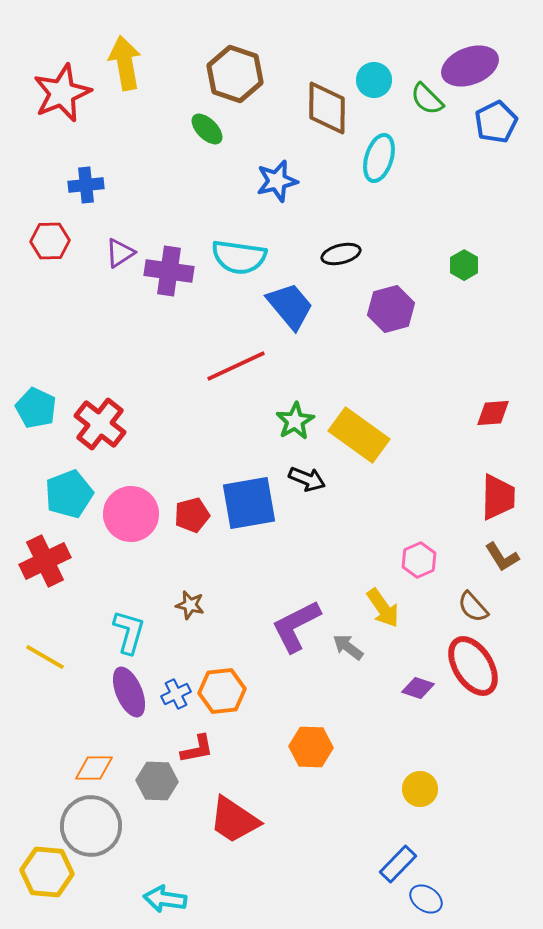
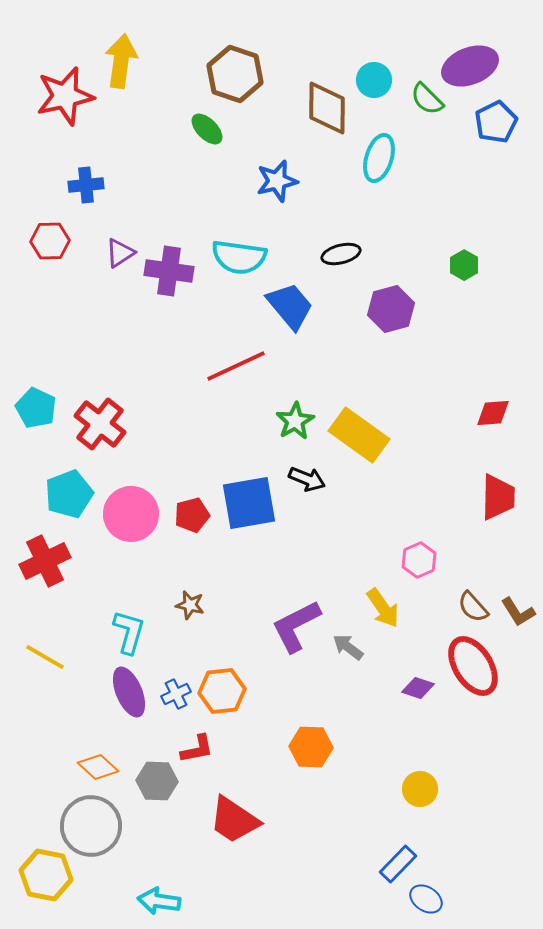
yellow arrow at (125, 63): moved 4 px left, 2 px up; rotated 18 degrees clockwise
red star at (62, 93): moved 3 px right, 3 px down; rotated 10 degrees clockwise
brown L-shape at (502, 557): moved 16 px right, 55 px down
orange diamond at (94, 768): moved 4 px right, 1 px up; rotated 42 degrees clockwise
yellow hexagon at (47, 872): moved 1 px left, 3 px down; rotated 6 degrees clockwise
cyan arrow at (165, 899): moved 6 px left, 2 px down
